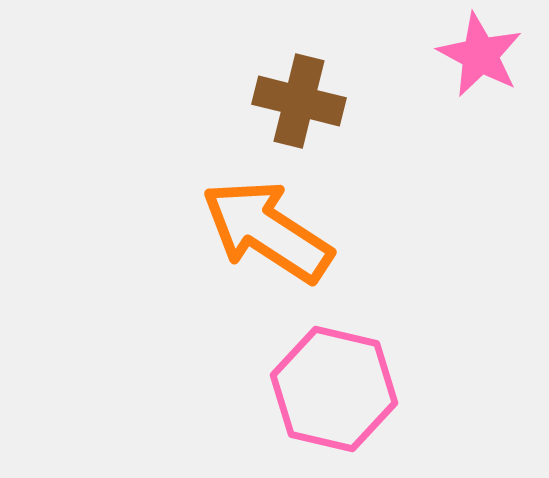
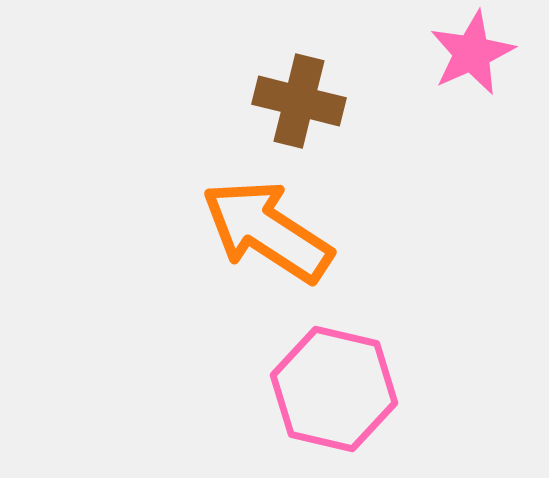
pink star: moved 8 px left, 2 px up; rotated 20 degrees clockwise
